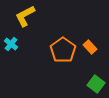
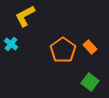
green square: moved 6 px left, 2 px up
